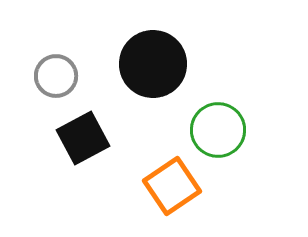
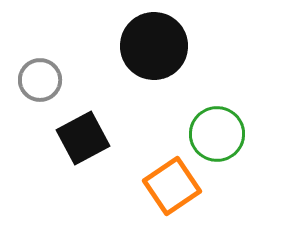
black circle: moved 1 px right, 18 px up
gray circle: moved 16 px left, 4 px down
green circle: moved 1 px left, 4 px down
